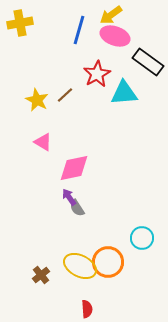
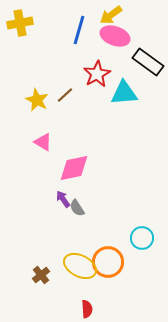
purple arrow: moved 6 px left, 2 px down
